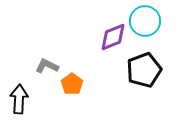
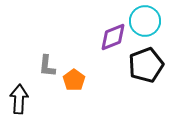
gray L-shape: rotated 110 degrees counterclockwise
black pentagon: moved 2 px right, 5 px up
orange pentagon: moved 2 px right, 4 px up
